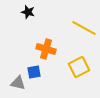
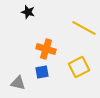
blue square: moved 8 px right
